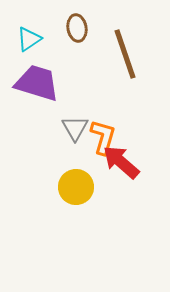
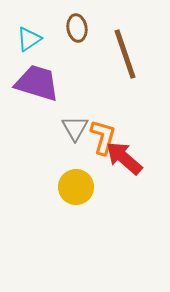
red arrow: moved 3 px right, 4 px up
